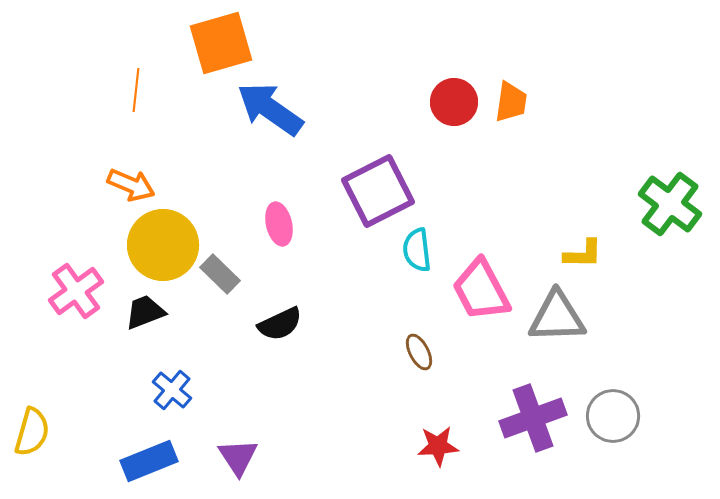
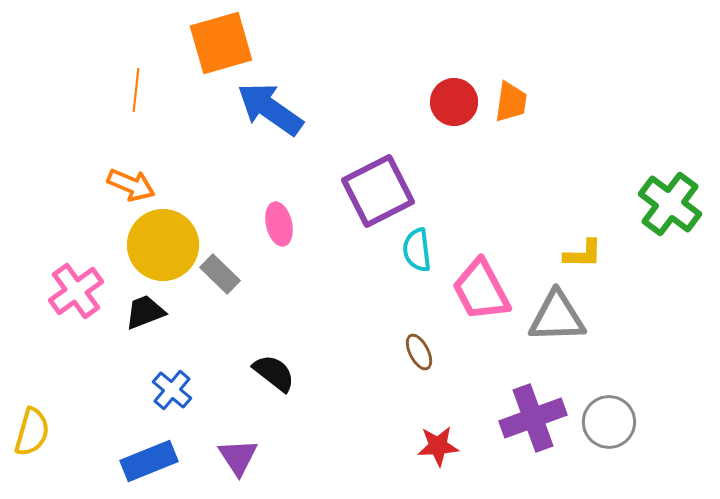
black semicircle: moved 6 px left, 49 px down; rotated 117 degrees counterclockwise
gray circle: moved 4 px left, 6 px down
